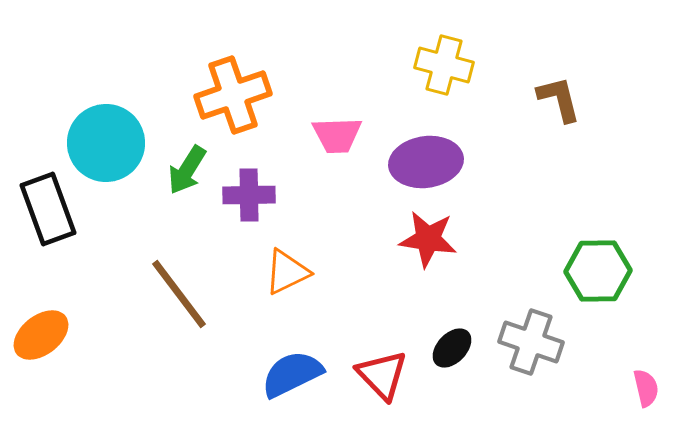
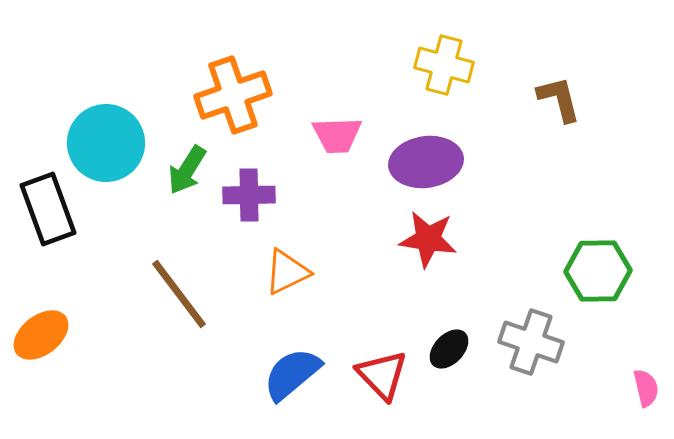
black ellipse: moved 3 px left, 1 px down
blue semicircle: rotated 14 degrees counterclockwise
